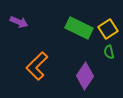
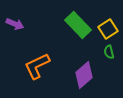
purple arrow: moved 4 px left, 2 px down
green rectangle: moved 1 px left, 3 px up; rotated 20 degrees clockwise
orange L-shape: rotated 20 degrees clockwise
purple diamond: moved 1 px left, 1 px up; rotated 16 degrees clockwise
